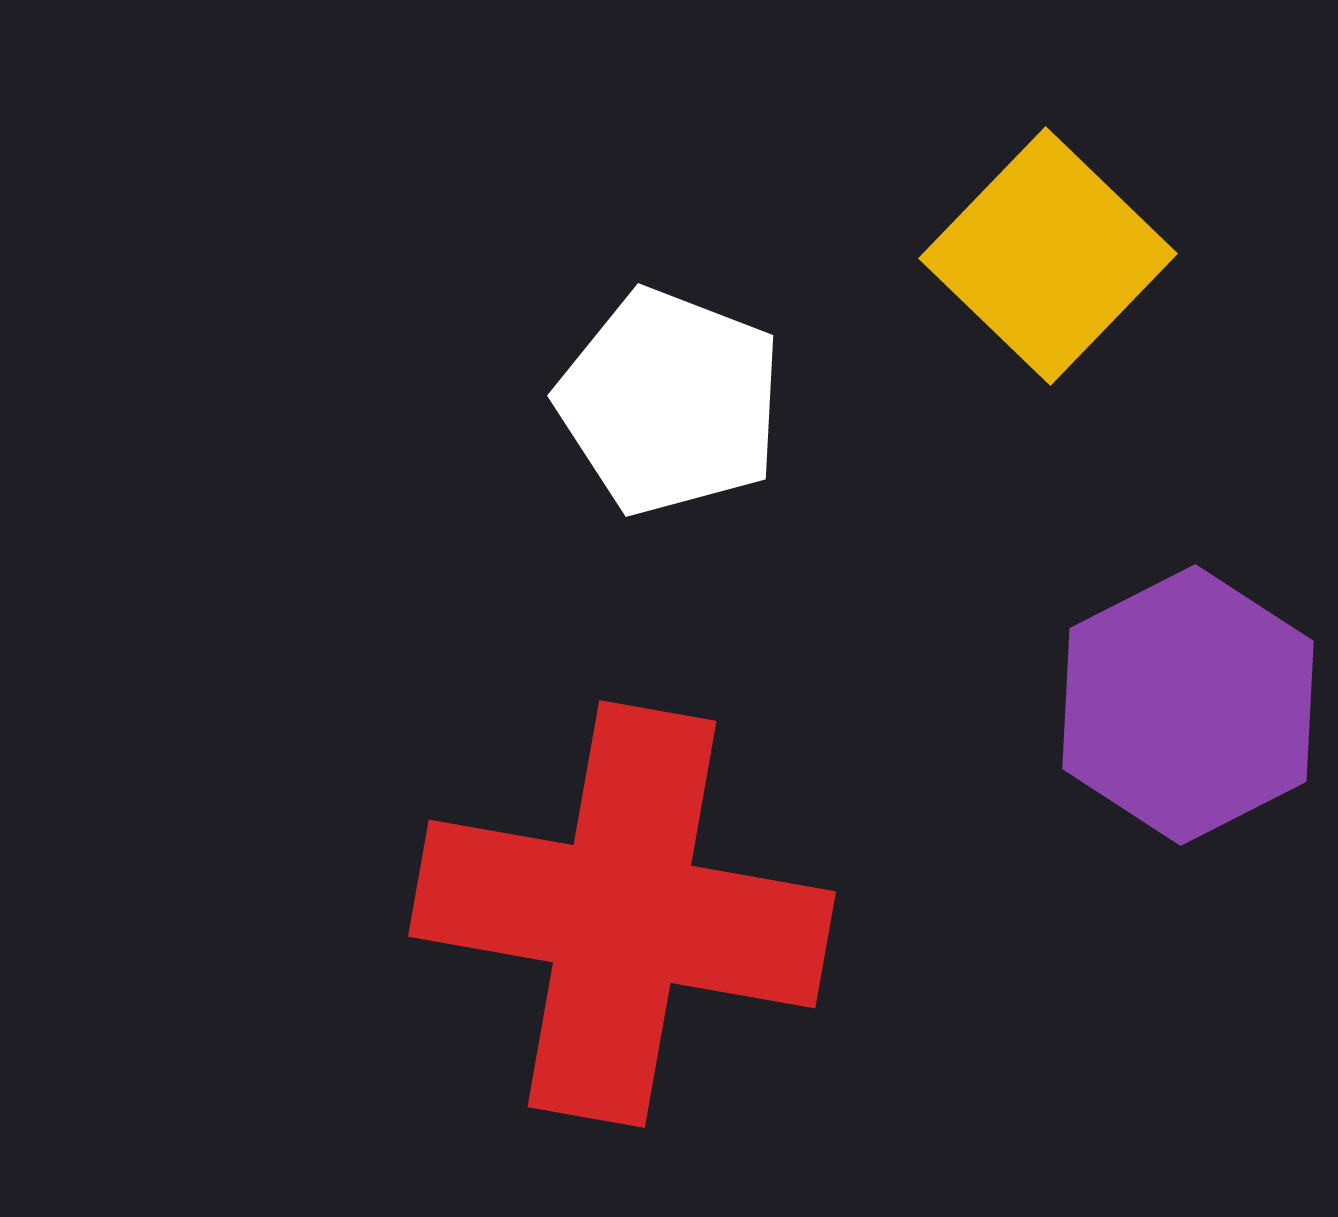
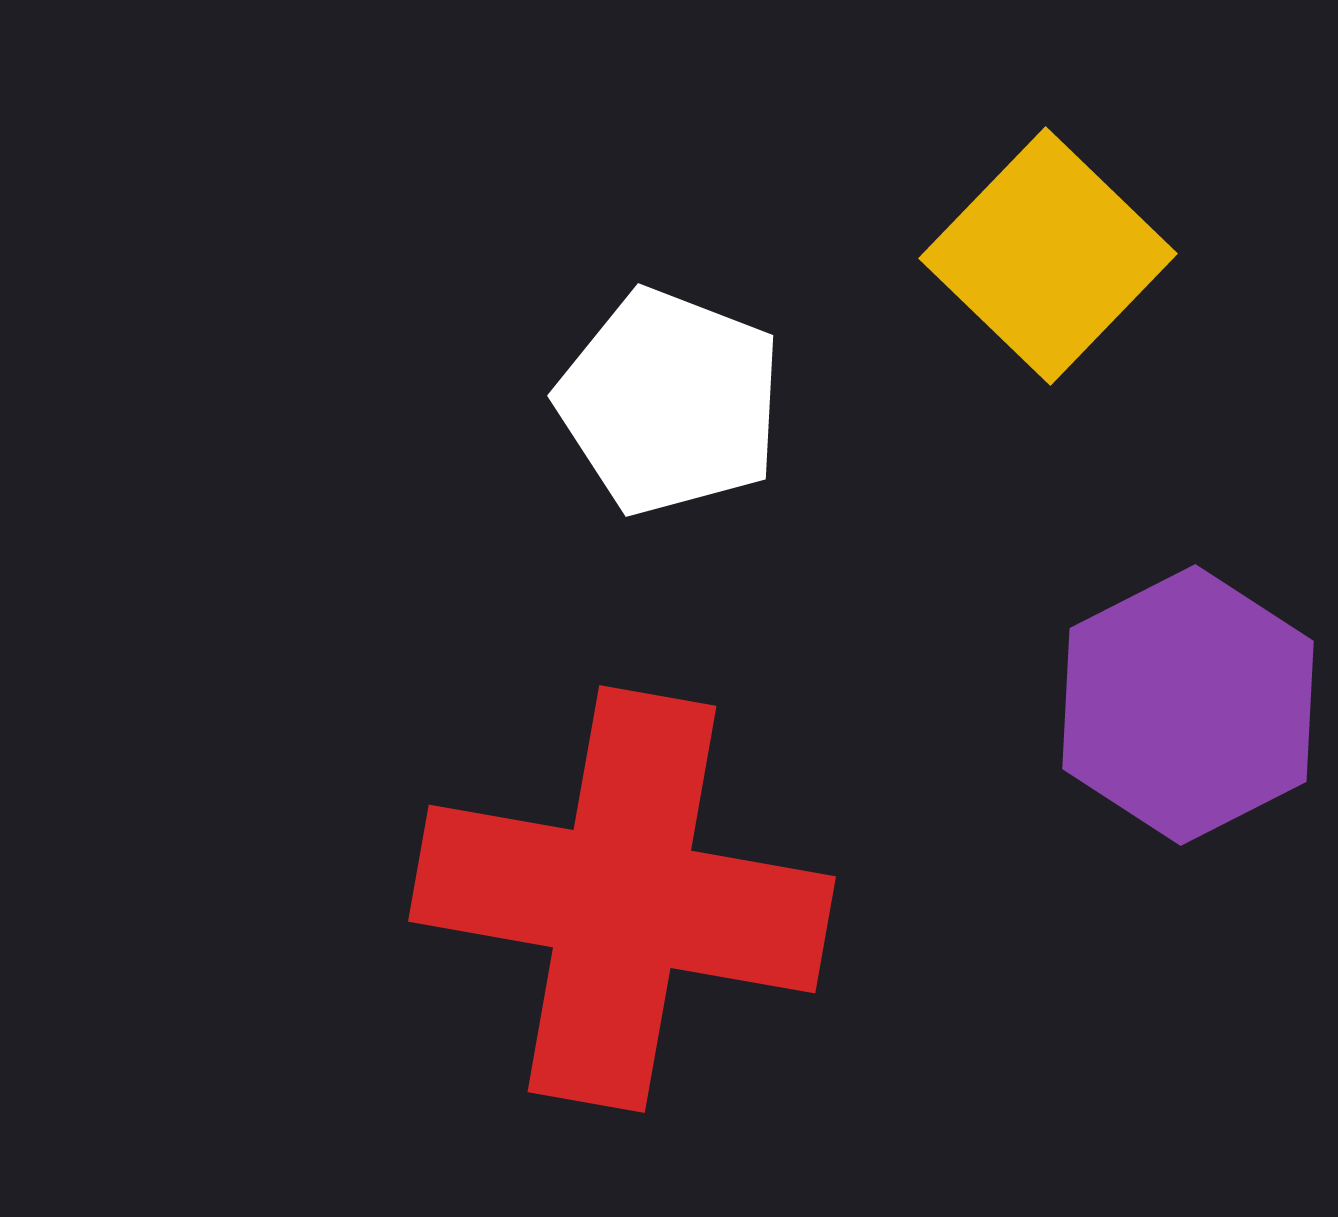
red cross: moved 15 px up
